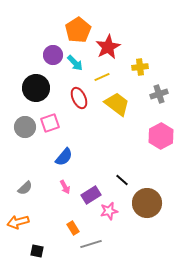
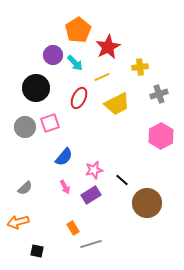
red ellipse: rotated 50 degrees clockwise
yellow trapezoid: rotated 116 degrees clockwise
pink star: moved 15 px left, 41 px up
